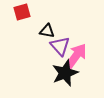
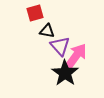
red square: moved 13 px right, 1 px down
black star: rotated 16 degrees counterclockwise
